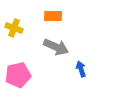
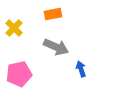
orange rectangle: moved 2 px up; rotated 12 degrees counterclockwise
yellow cross: rotated 24 degrees clockwise
pink pentagon: moved 1 px right, 1 px up
